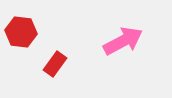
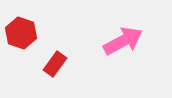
red hexagon: moved 1 px down; rotated 12 degrees clockwise
